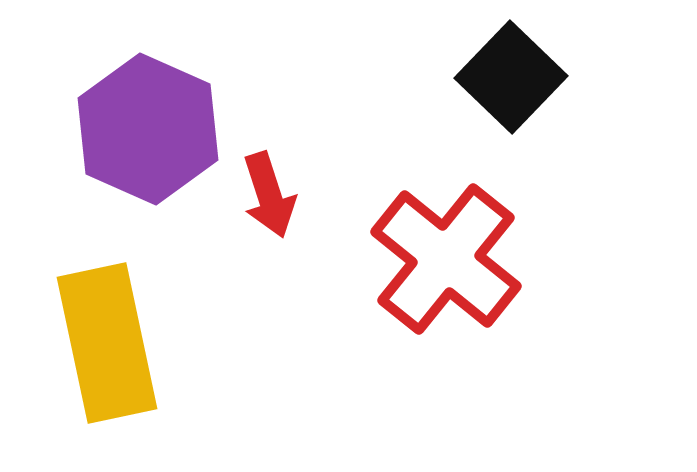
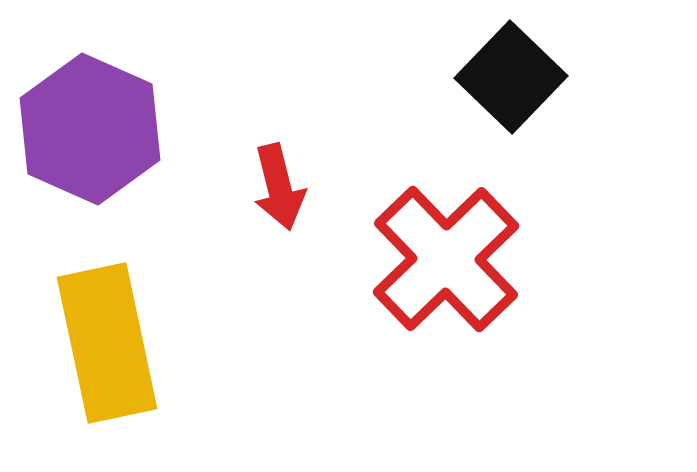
purple hexagon: moved 58 px left
red arrow: moved 10 px right, 8 px up; rotated 4 degrees clockwise
red cross: rotated 7 degrees clockwise
